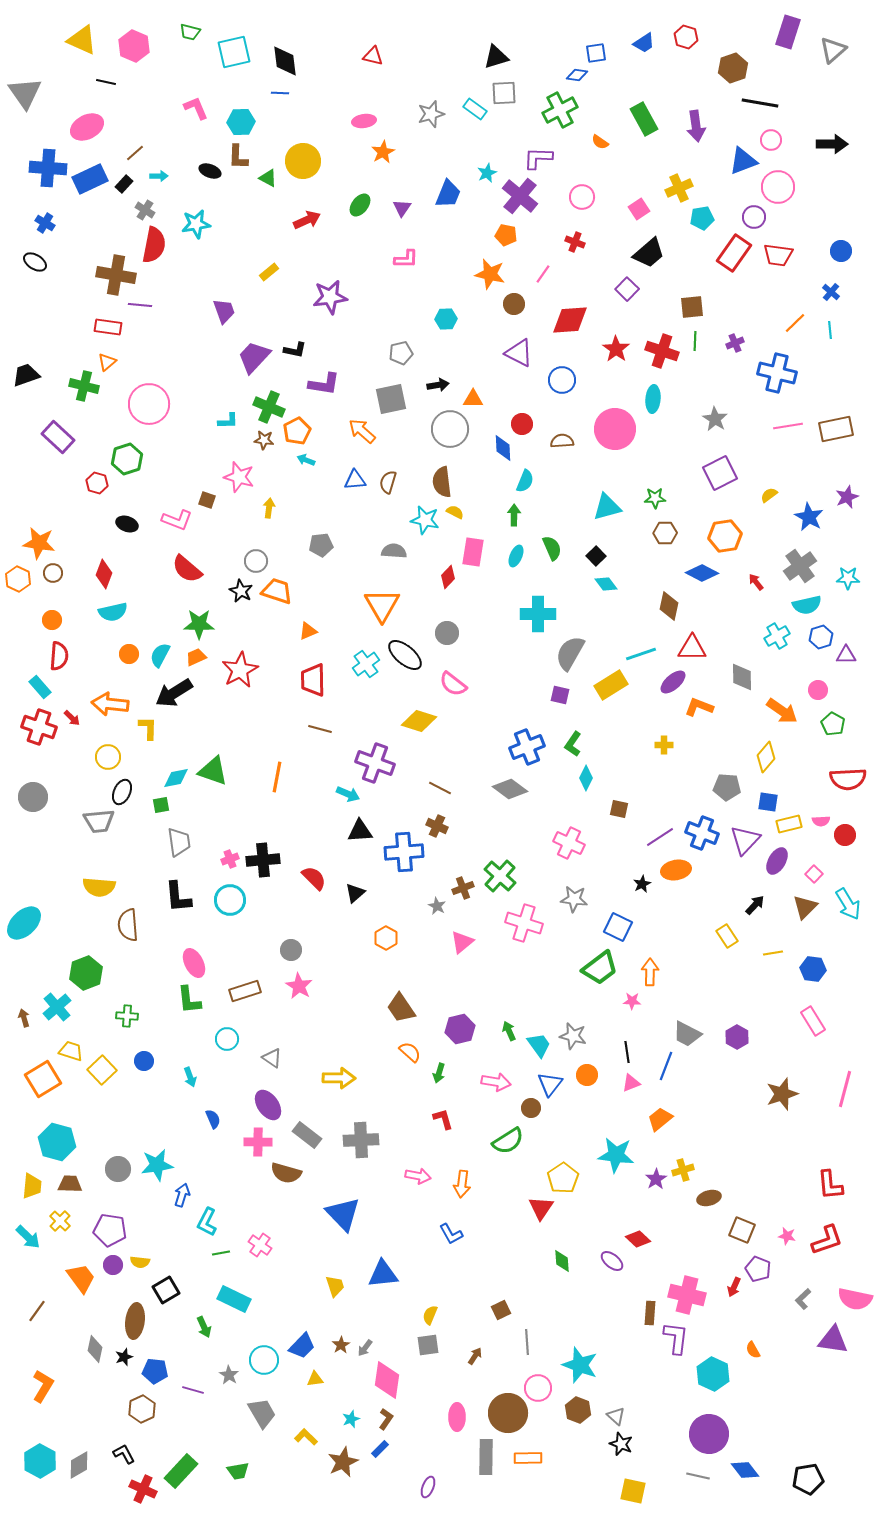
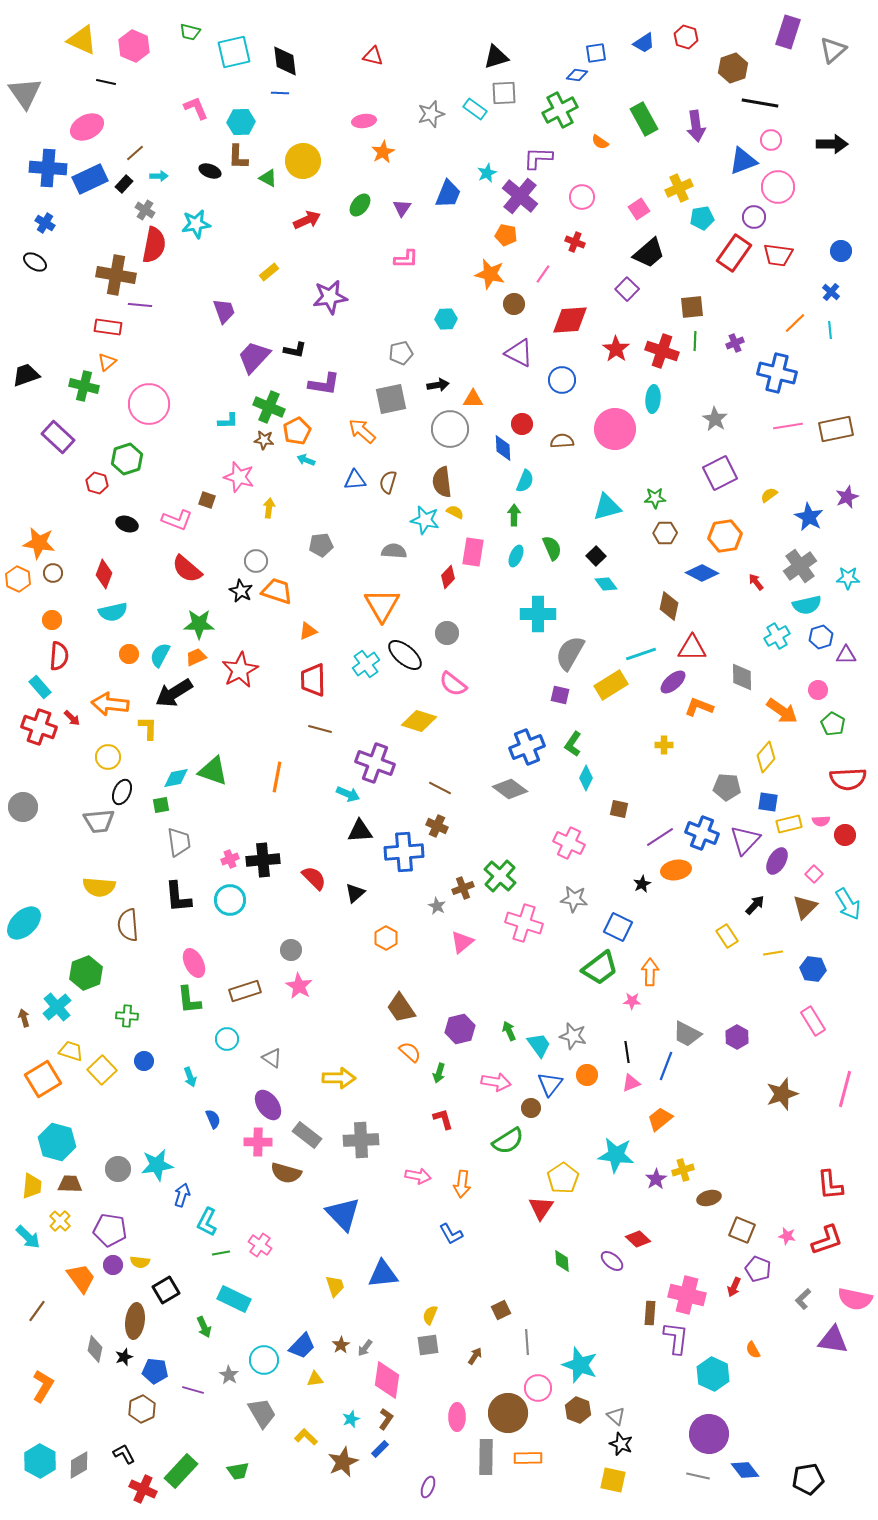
gray circle at (33, 797): moved 10 px left, 10 px down
yellow square at (633, 1491): moved 20 px left, 11 px up
